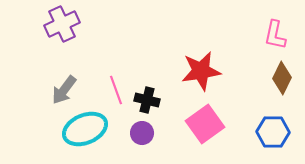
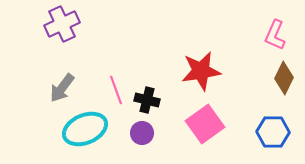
pink L-shape: rotated 12 degrees clockwise
brown diamond: moved 2 px right
gray arrow: moved 2 px left, 2 px up
